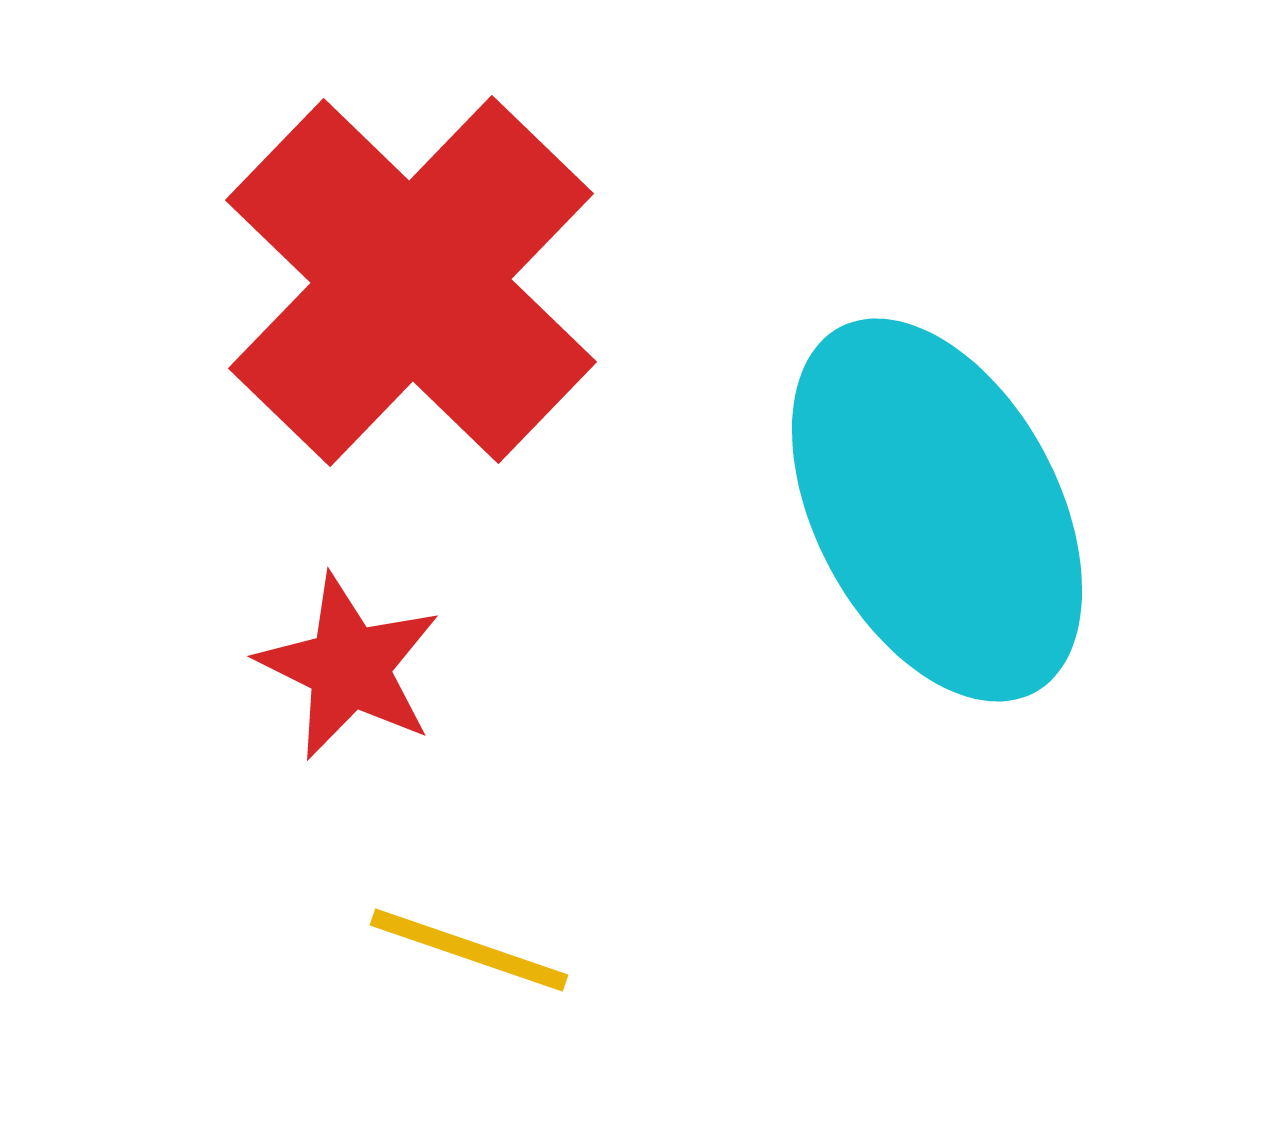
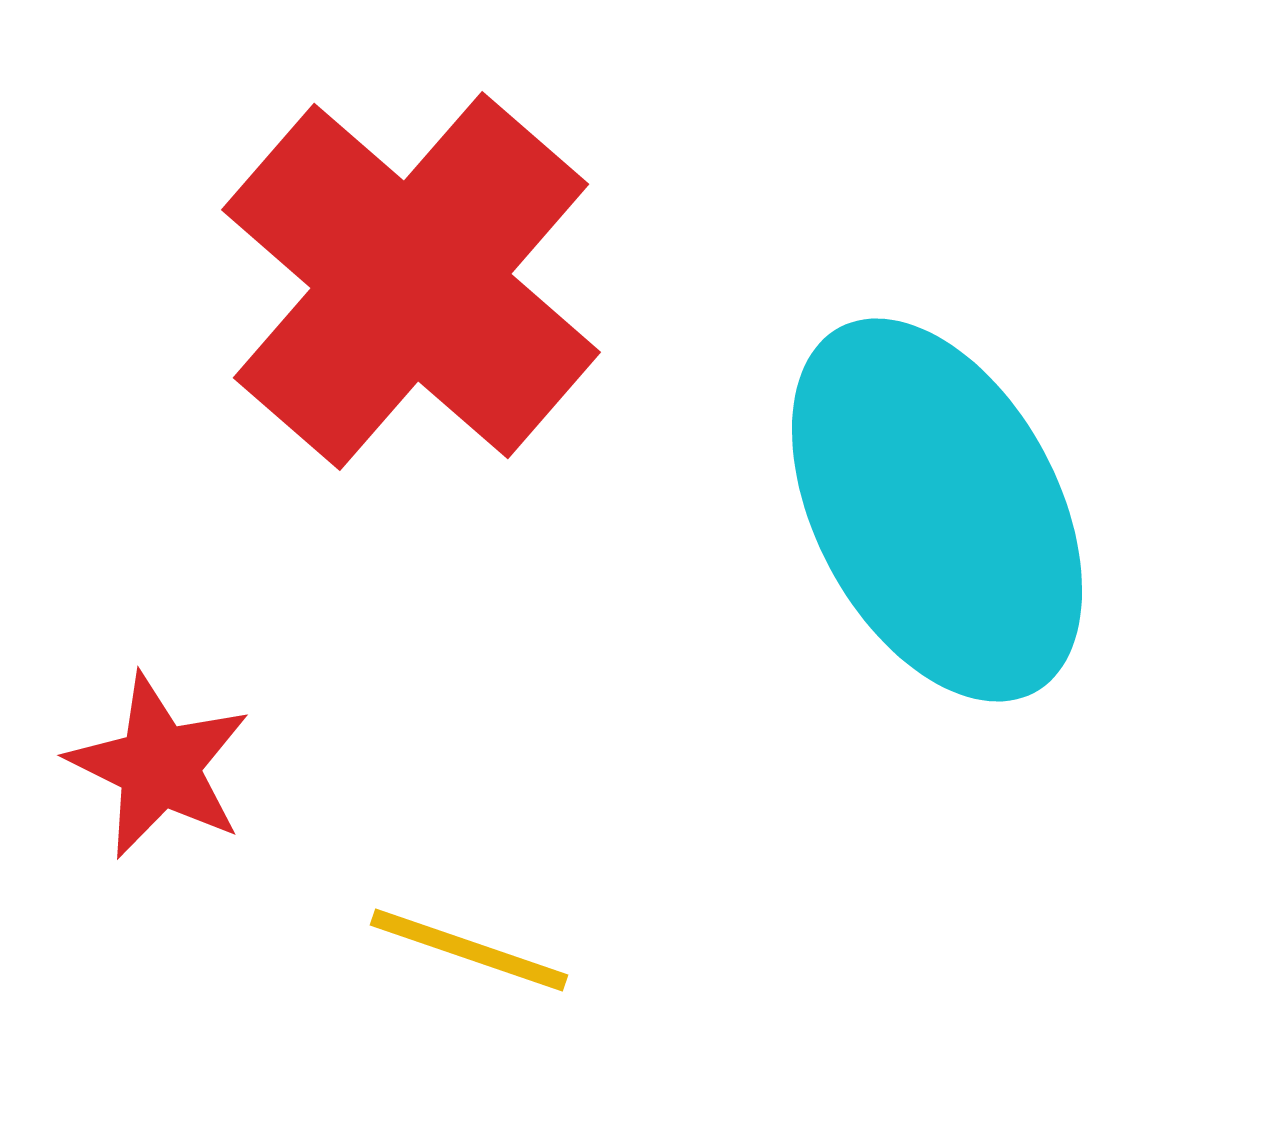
red cross: rotated 3 degrees counterclockwise
red star: moved 190 px left, 99 px down
